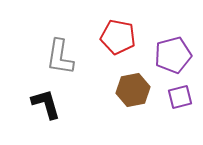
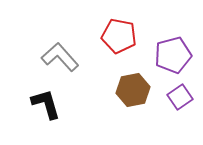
red pentagon: moved 1 px right, 1 px up
gray L-shape: rotated 129 degrees clockwise
purple square: rotated 20 degrees counterclockwise
